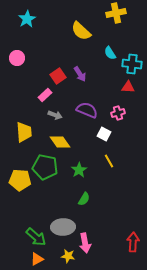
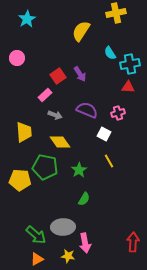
yellow semicircle: rotated 80 degrees clockwise
cyan cross: moved 2 px left; rotated 18 degrees counterclockwise
green arrow: moved 2 px up
